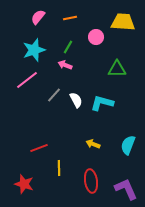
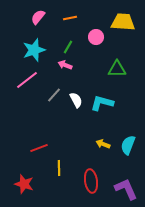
yellow arrow: moved 10 px right
